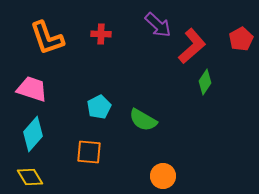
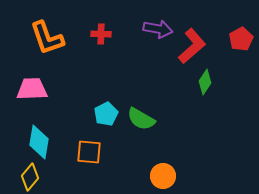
purple arrow: moved 4 px down; rotated 32 degrees counterclockwise
pink trapezoid: rotated 20 degrees counterclockwise
cyan pentagon: moved 7 px right, 7 px down
green semicircle: moved 2 px left, 1 px up
cyan diamond: moved 6 px right, 8 px down; rotated 32 degrees counterclockwise
yellow diamond: rotated 72 degrees clockwise
